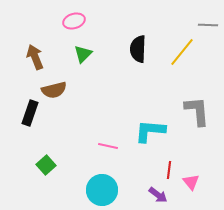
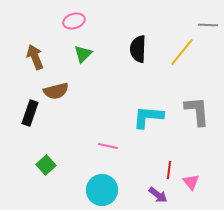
brown semicircle: moved 2 px right, 1 px down
cyan L-shape: moved 2 px left, 14 px up
